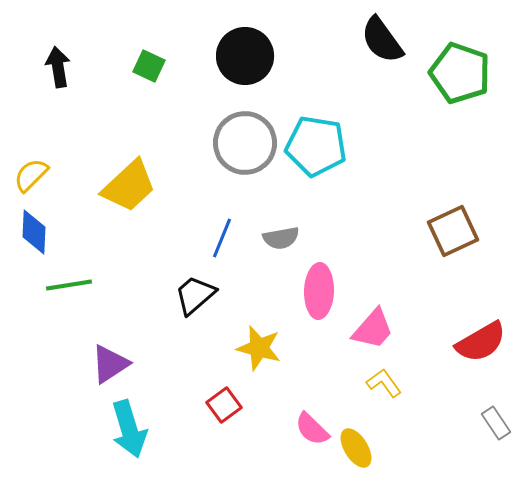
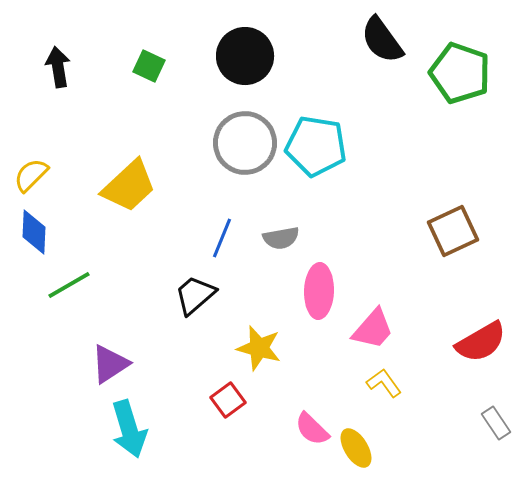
green line: rotated 21 degrees counterclockwise
red square: moved 4 px right, 5 px up
